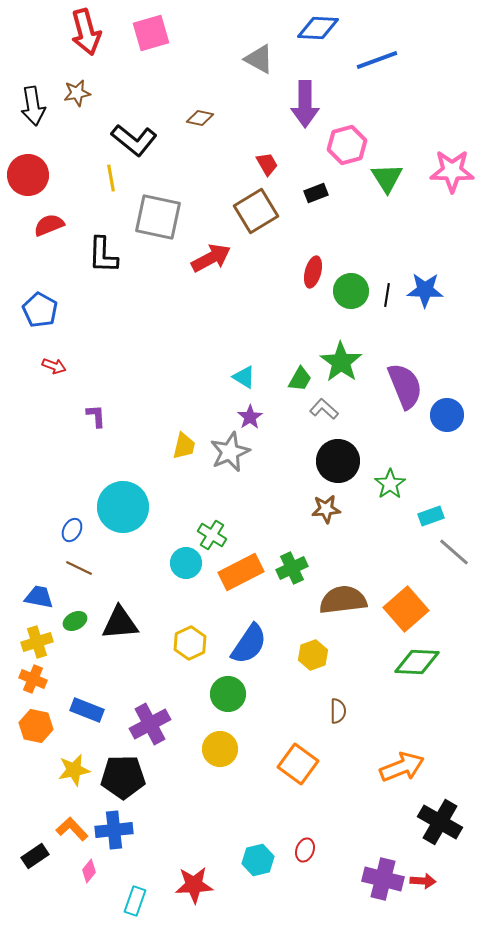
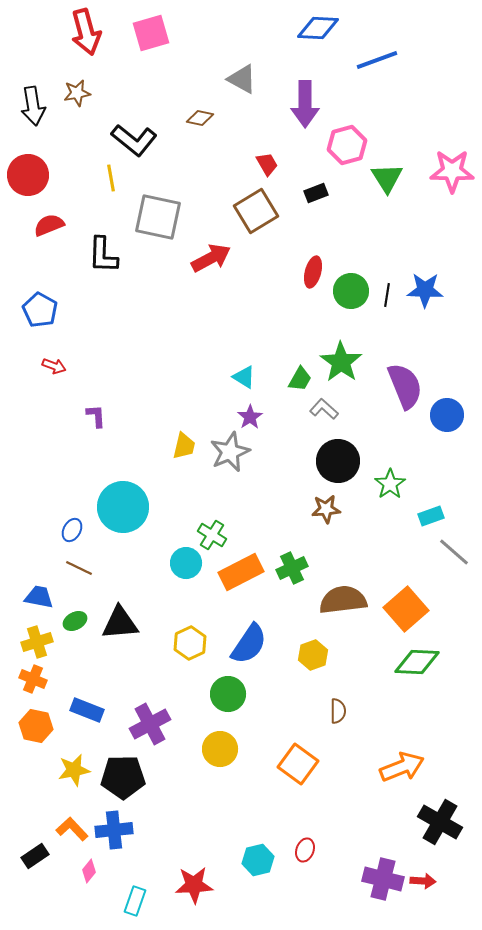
gray triangle at (259, 59): moved 17 px left, 20 px down
